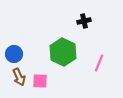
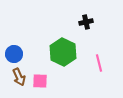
black cross: moved 2 px right, 1 px down
pink line: rotated 36 degrees counterclockwise
